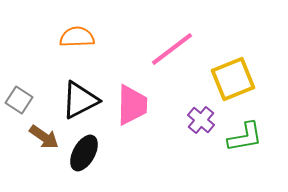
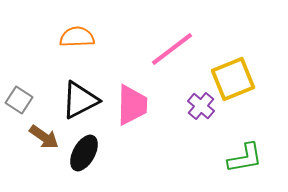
purple cross: moved 14 px up
green L-shape: moved 21 px down
